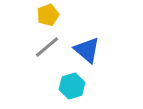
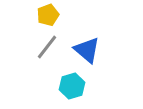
gray line: rotated 12 degrees counterclockwise
